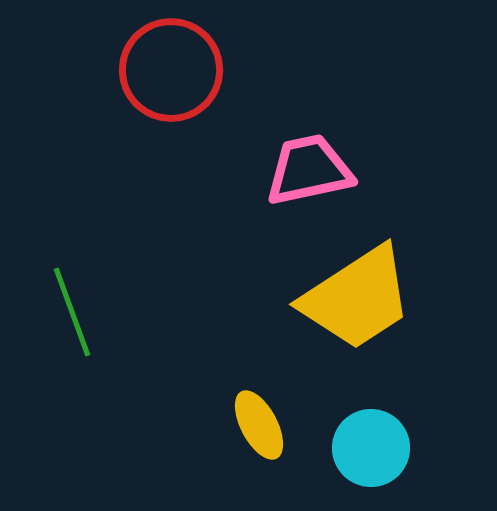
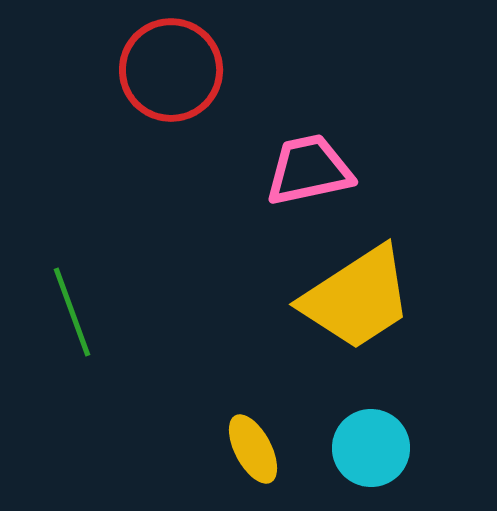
yellow ellipse: moved 6 px left, 24 px down
